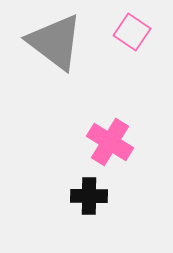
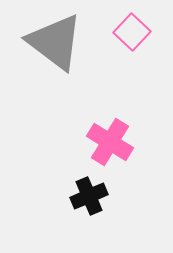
pink square: rotated 9 degrees clockwise
black cross: rotated 24 degrees counterclockwise
